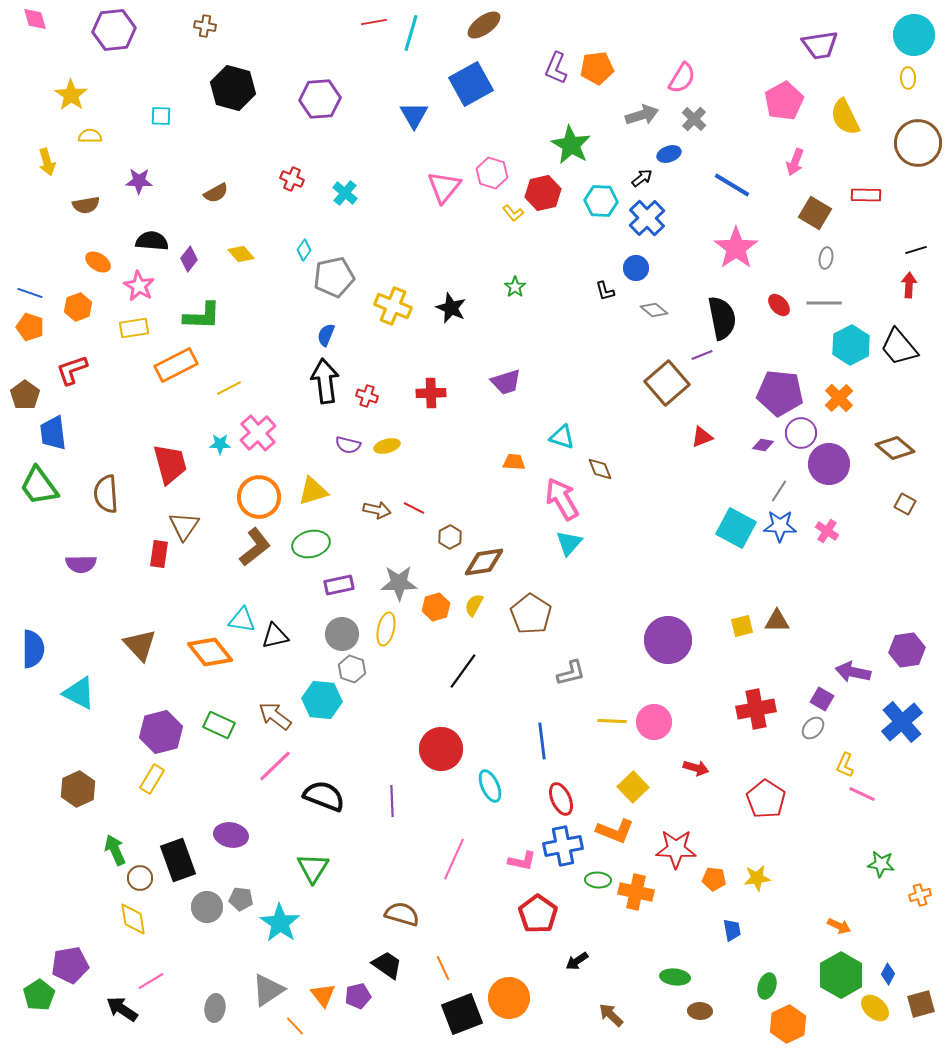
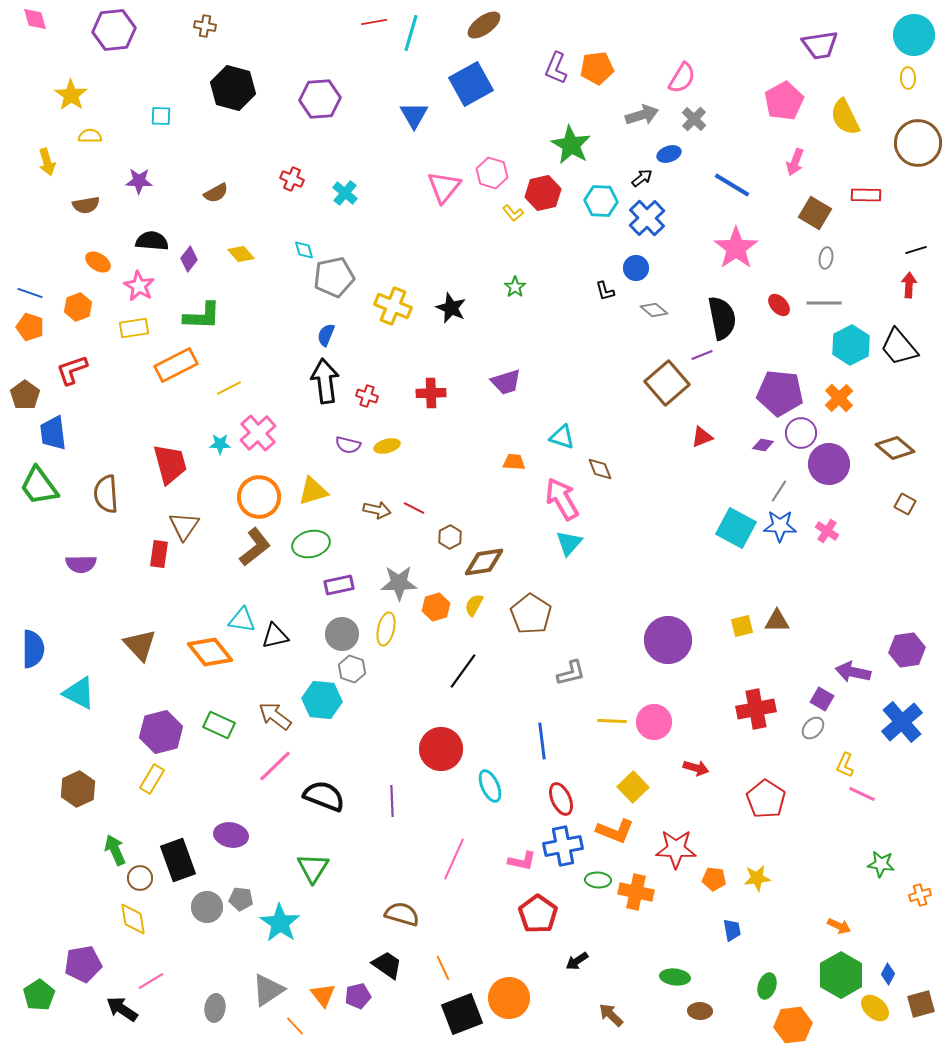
cyan diamond at (304, 250): rotated 50 degrees counterclockwise
purple pentagon at (70, 965): moved 13 px right, 1 px up
orange hexagon at (788, 1024): moved 5 px right, 1 px down; rotated 18 degrees clockwise
